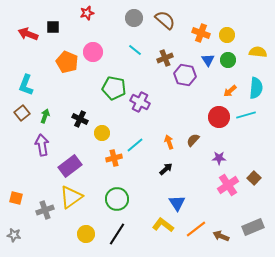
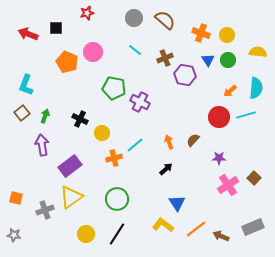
black square at (53, 27): moved 3 px right, 1 px down
